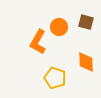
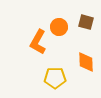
yellow pentagon: rotated 20 degrees counterclockwise
